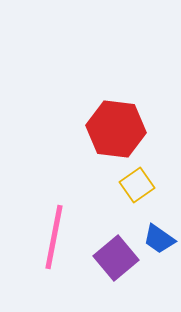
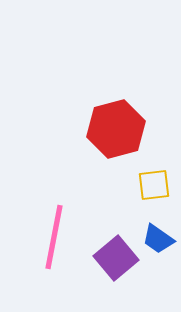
red hexagon: rotated 22 degrees counterclockwise
yellow square: moved 17 px right; rotated 28 degrees clockwise
blue trapezoid: moved 1 px left
